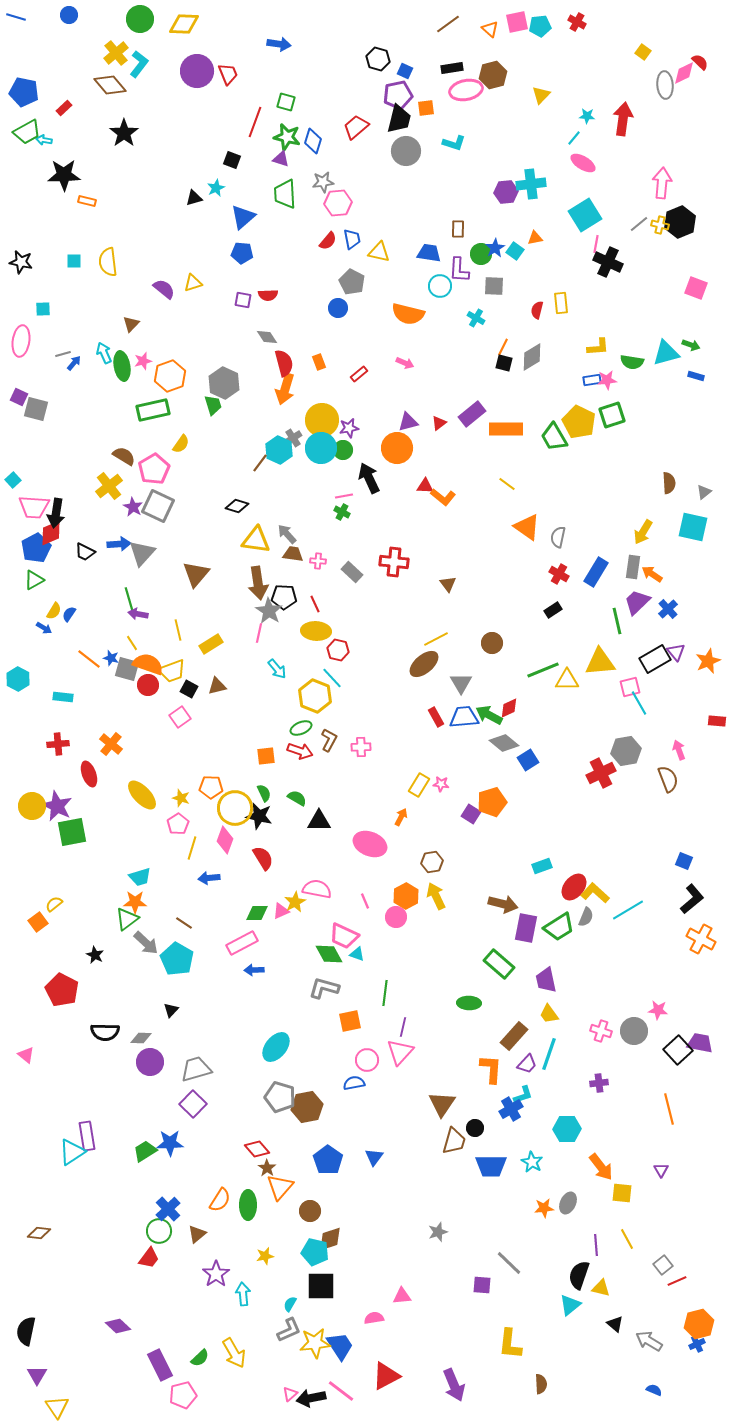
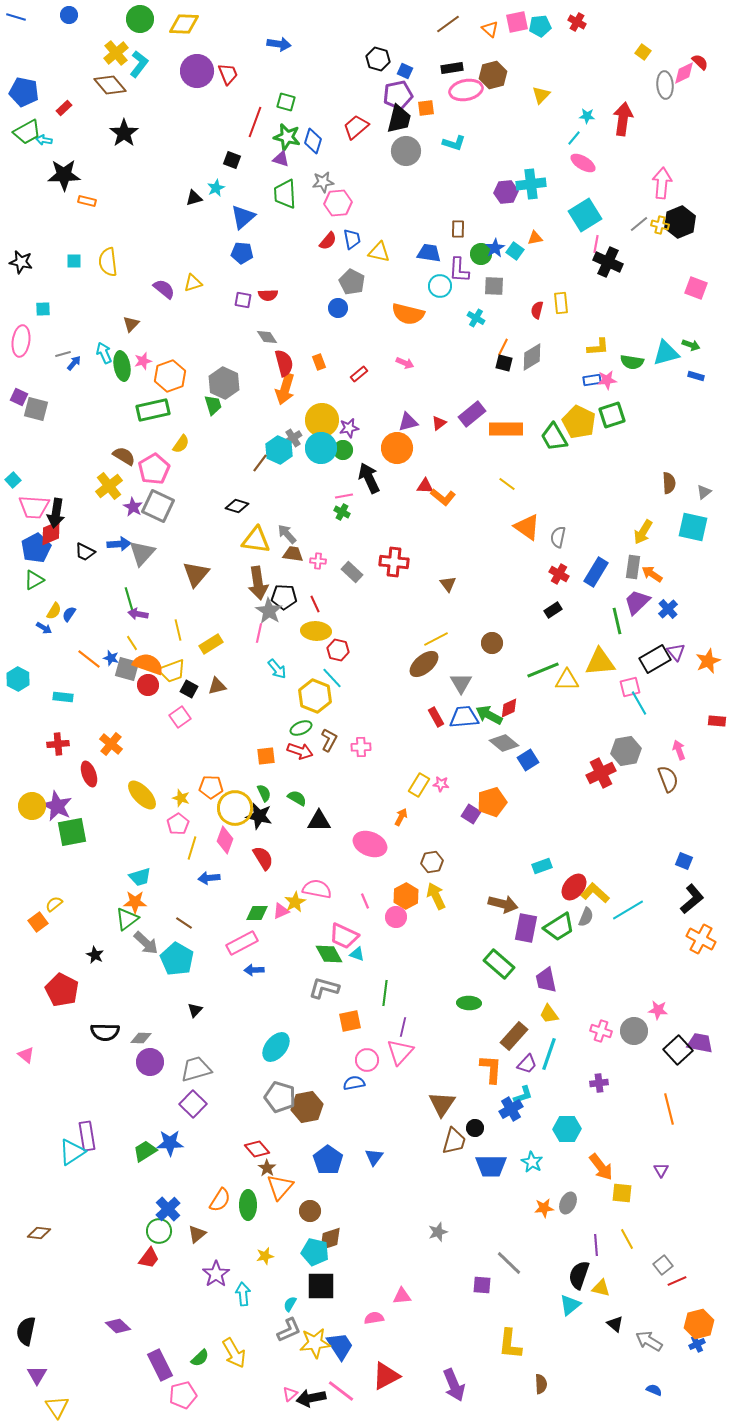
black triangle at (171, 1010): moved 24 px right
